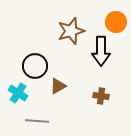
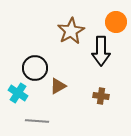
brown star: rotated 12 degrees counterclockwise
black circle: moved 2 px down
